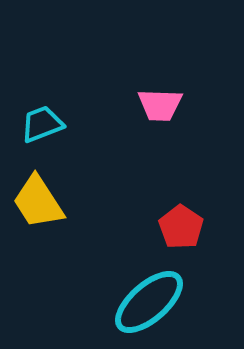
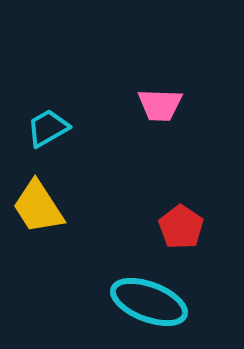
cyan trapezoid: moved 6 px right, 4 px down; rotated 9 degrees counterclockwise
yellow trapezoid: moved 5 px down
cyan ellipse: rotated 62 degrees clockwise
